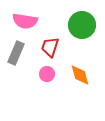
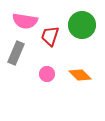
red trapezoid: moved 11 px up
orange diamond: rotated 30 degrees counterclockwise
